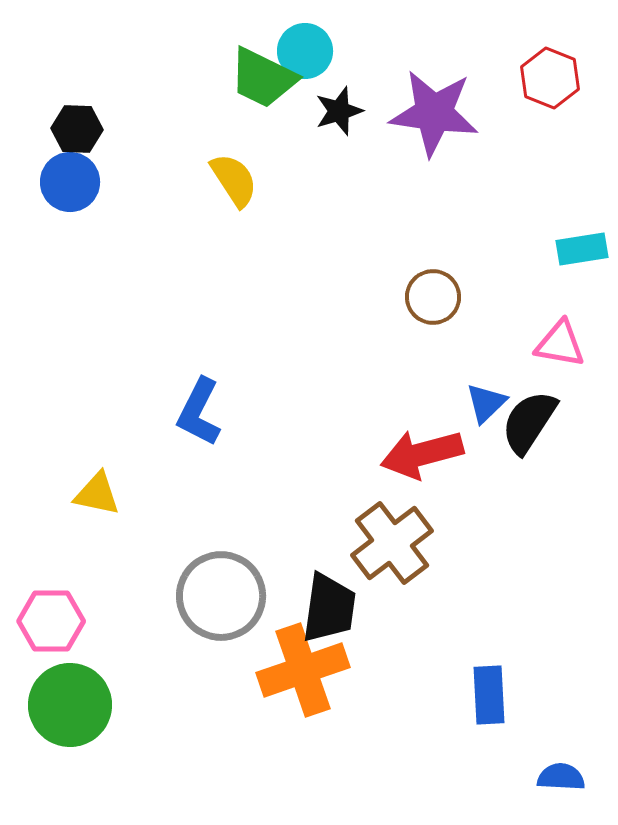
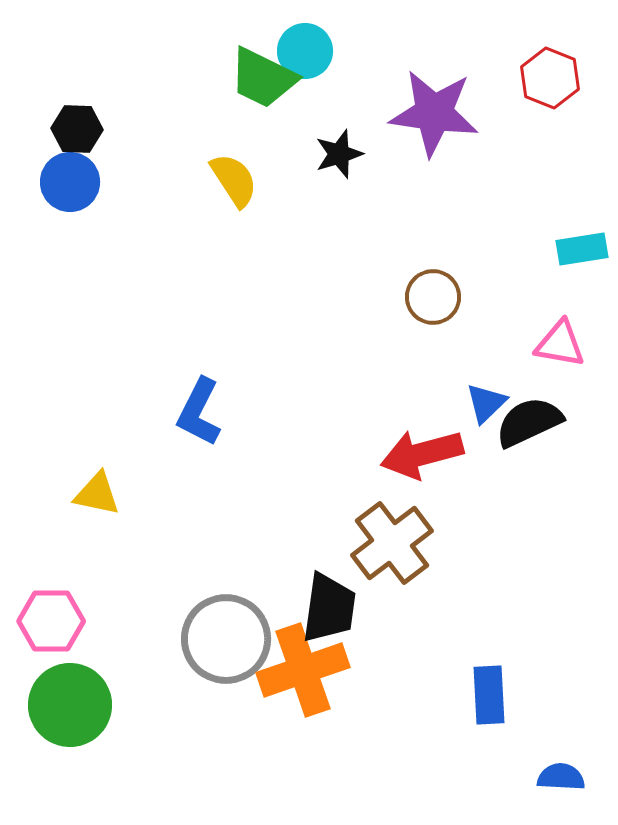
black star: moved 43 px down
black semicircle: rotated 32 degrees clockwise
gray circle: moved 5 px right, 43 px down
